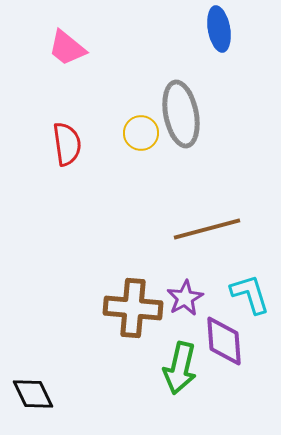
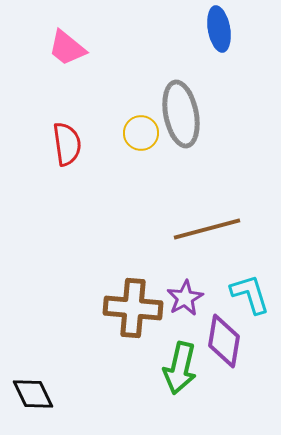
purple diamond: rotated 14 degrees clockwise
